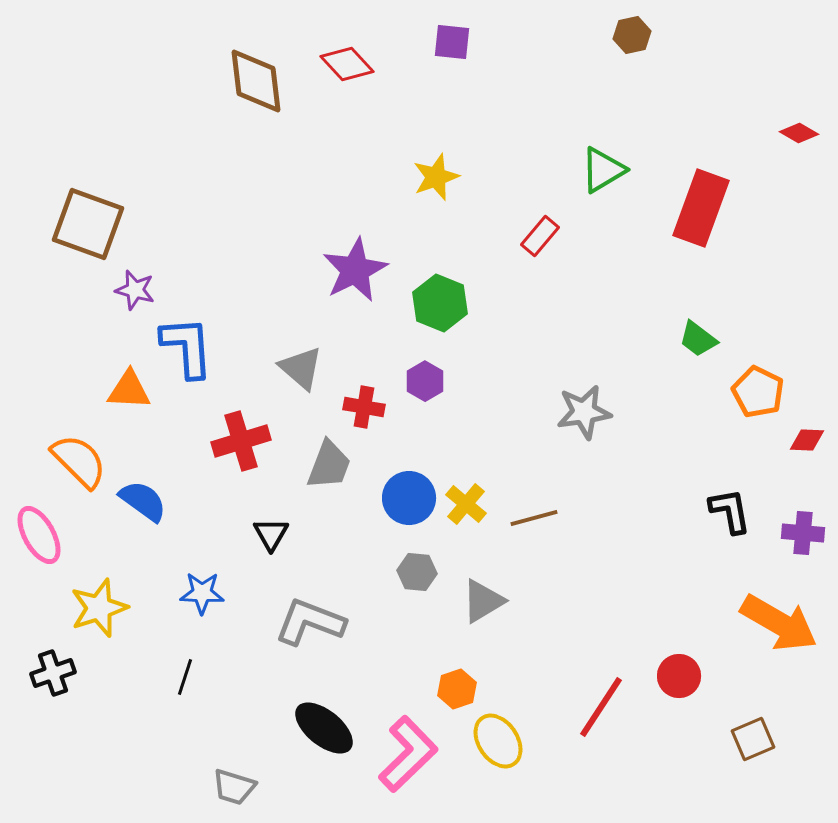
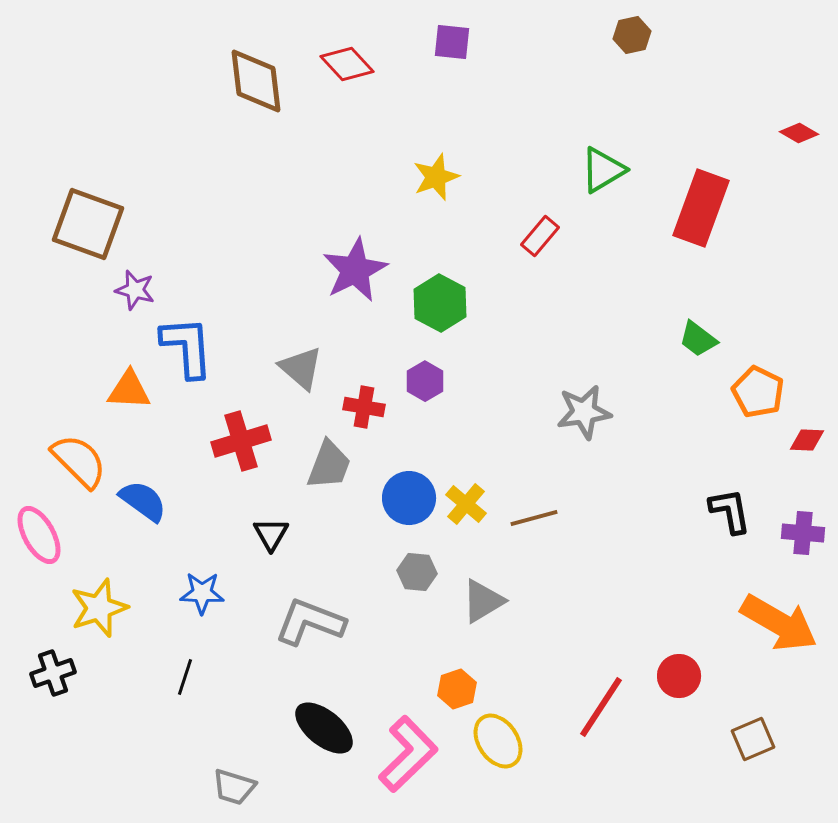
green hexagon at (440, 303): rotated 6 degrees clockwise
